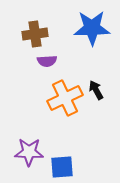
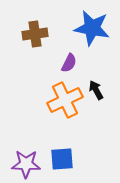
blue star: rotated 12 degrees clockwise
purple semicircle: moved 22 px right, 2 px down; rotated 60 degrees counterclockwise
orange cross: moved 2 px down
purple star: moved 3 px left, 12 px down
blue square: moved 8 px up
